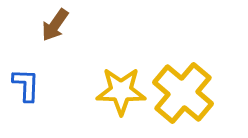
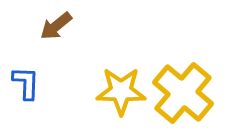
brown arrow: moved 1 px right, 1 px down; rotated 16 degrees clockwise
blue L-shape: moved 2 px up
